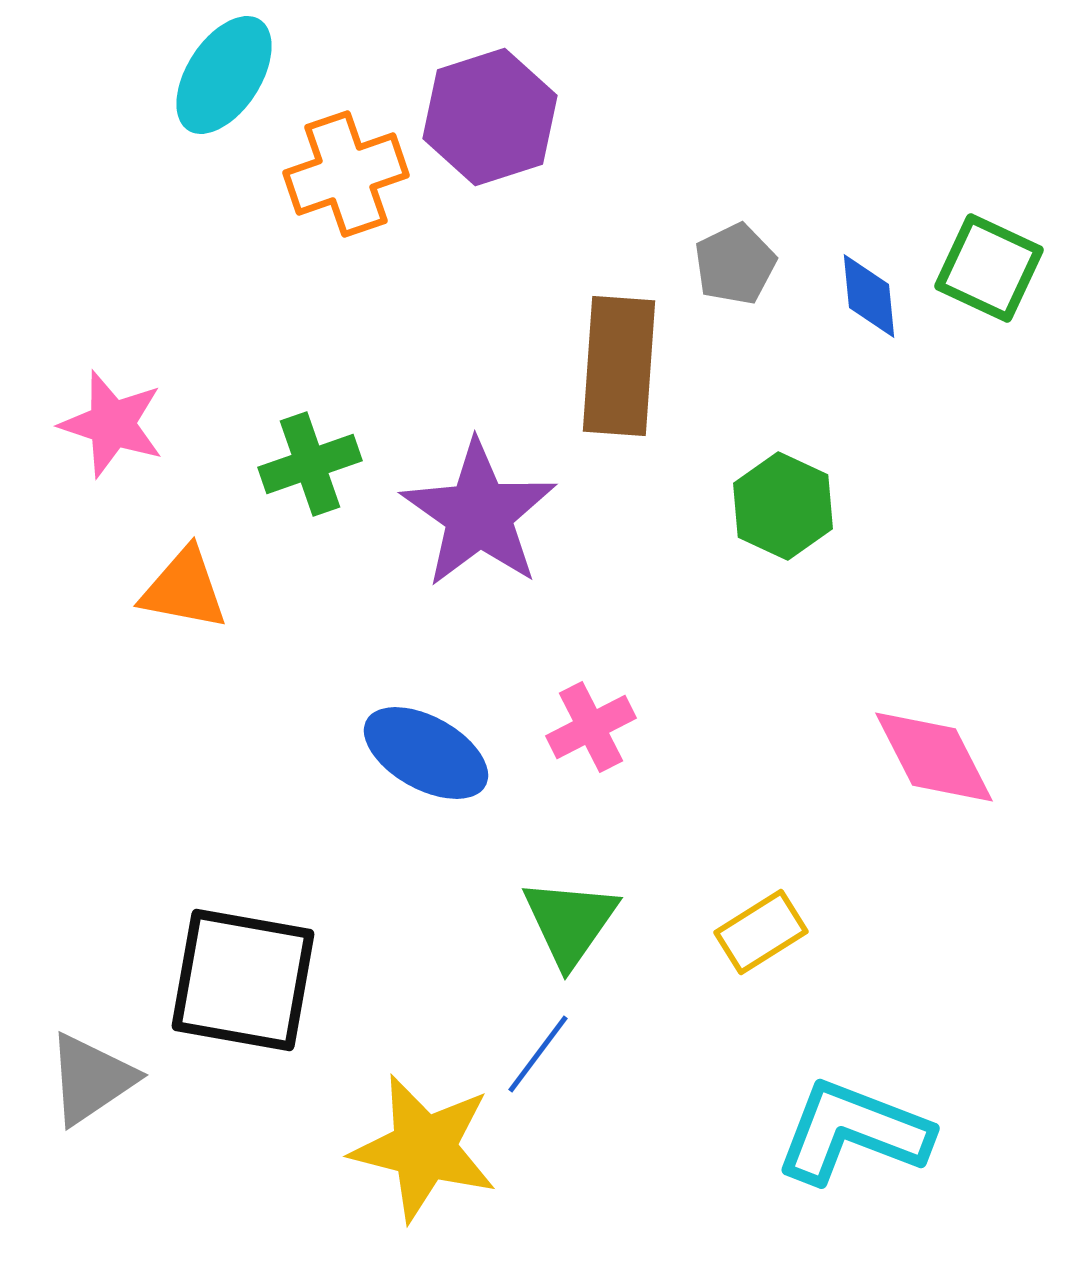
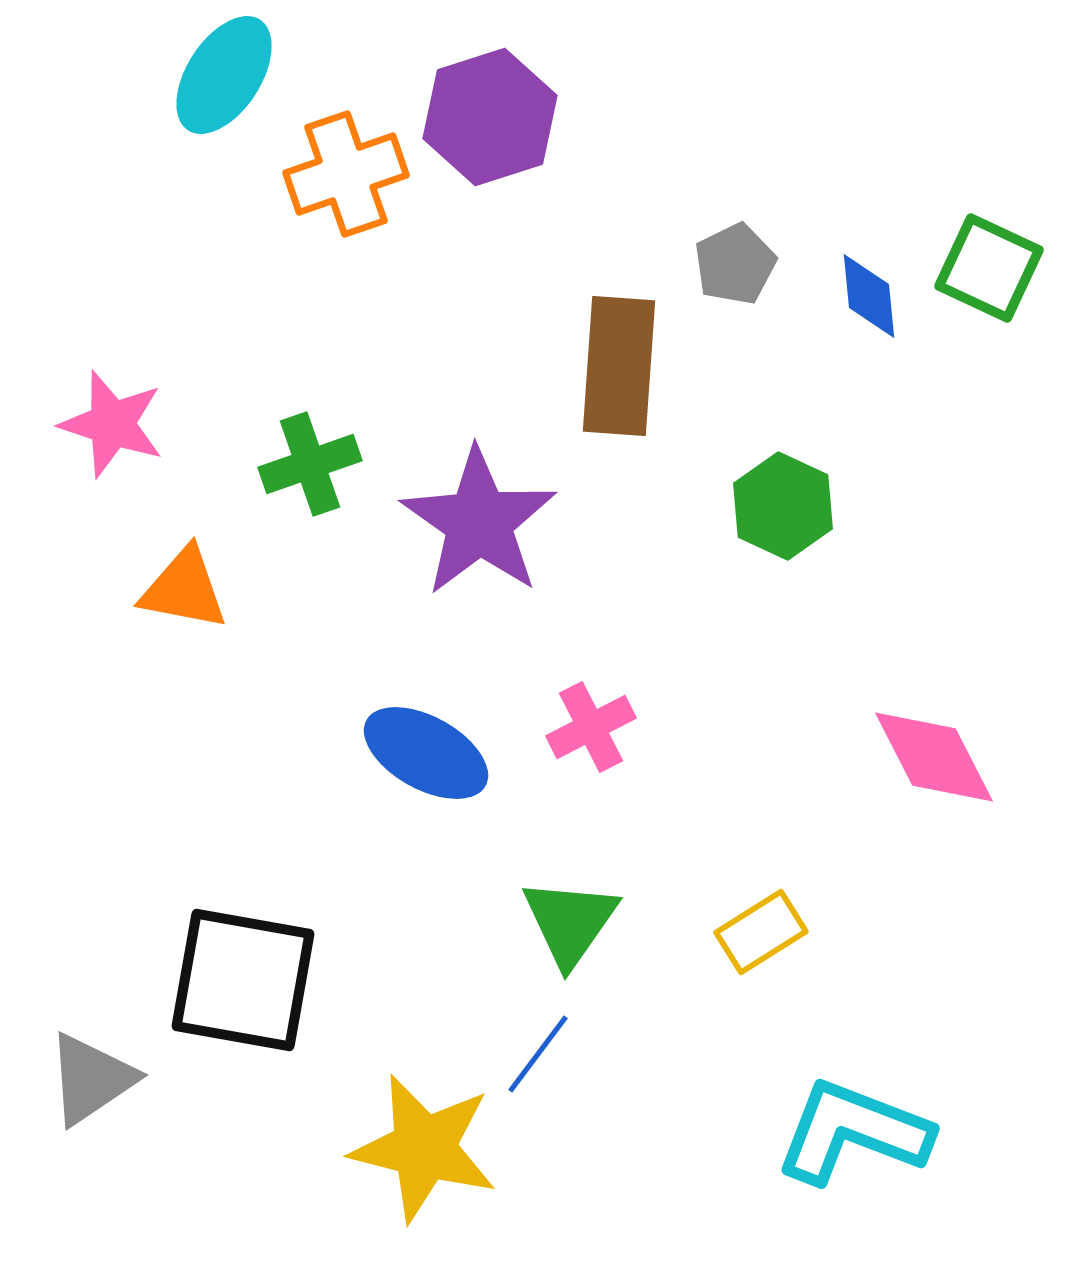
purple star: moved 8 px down
